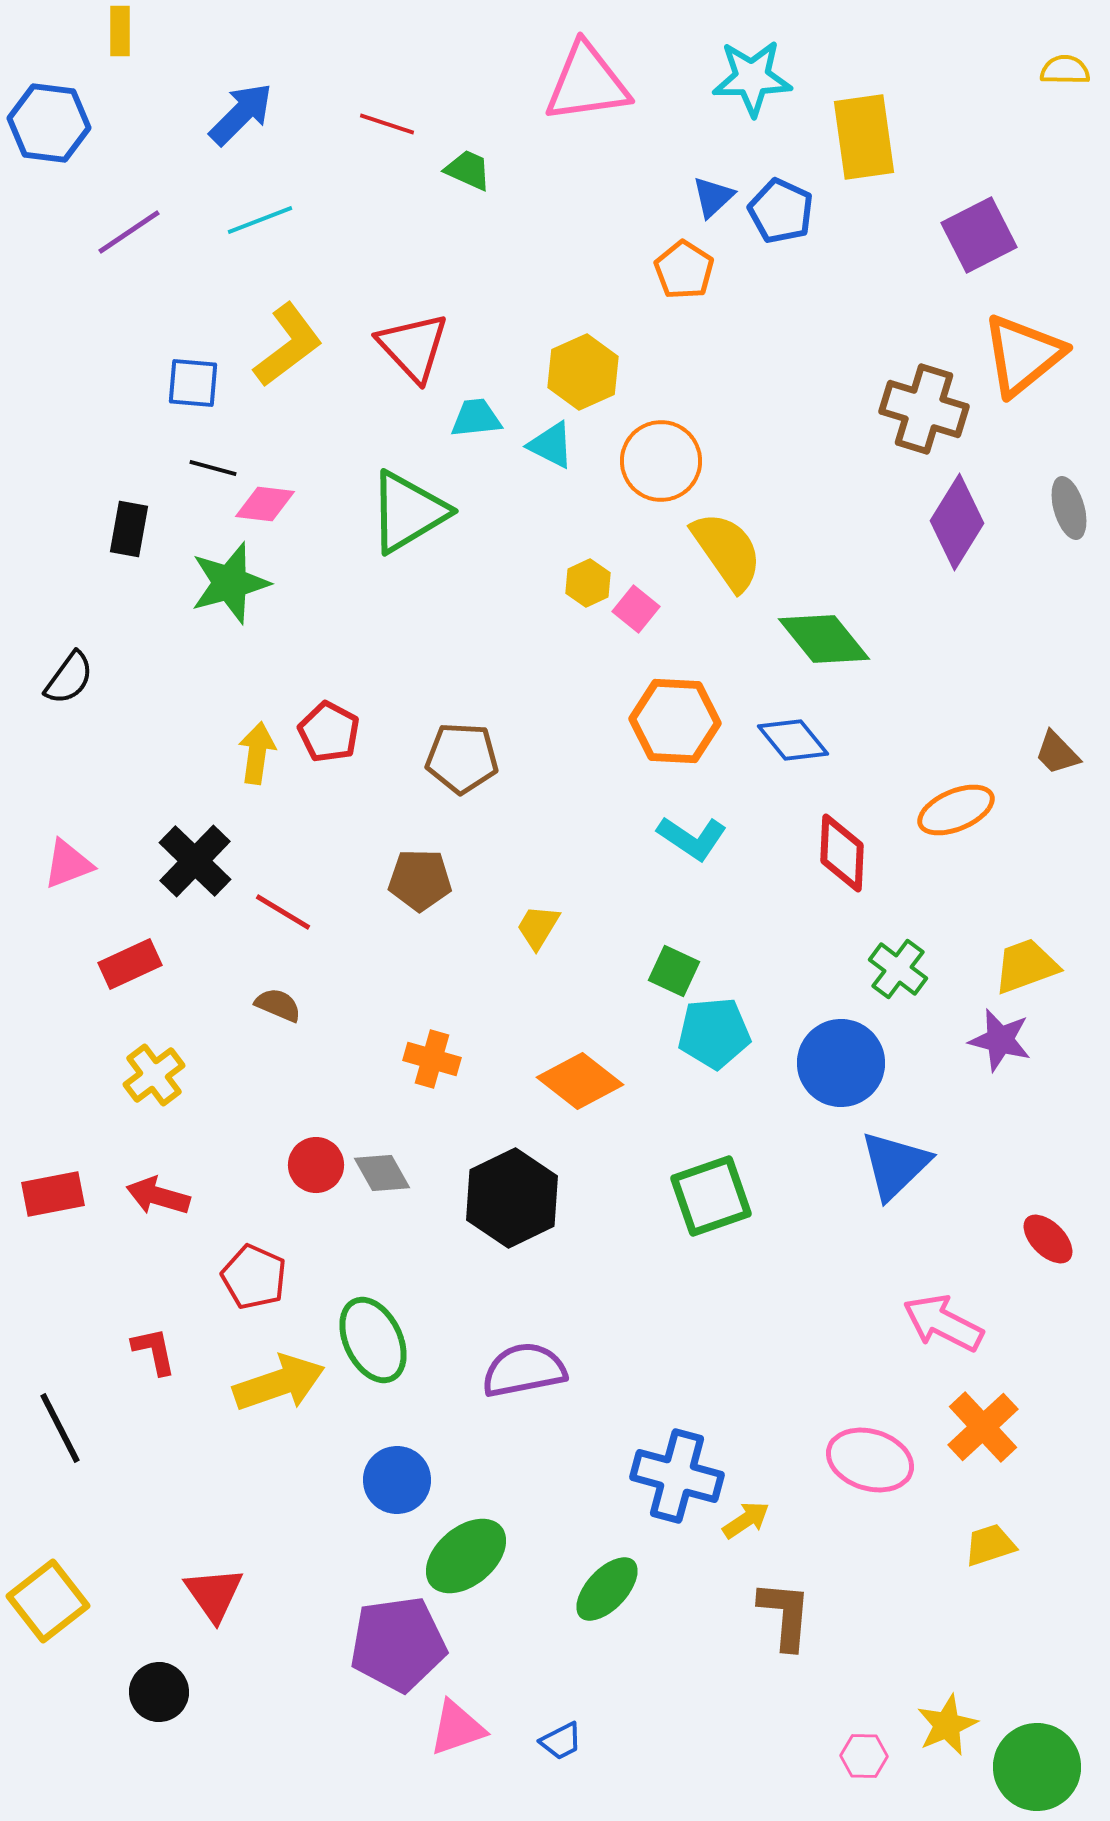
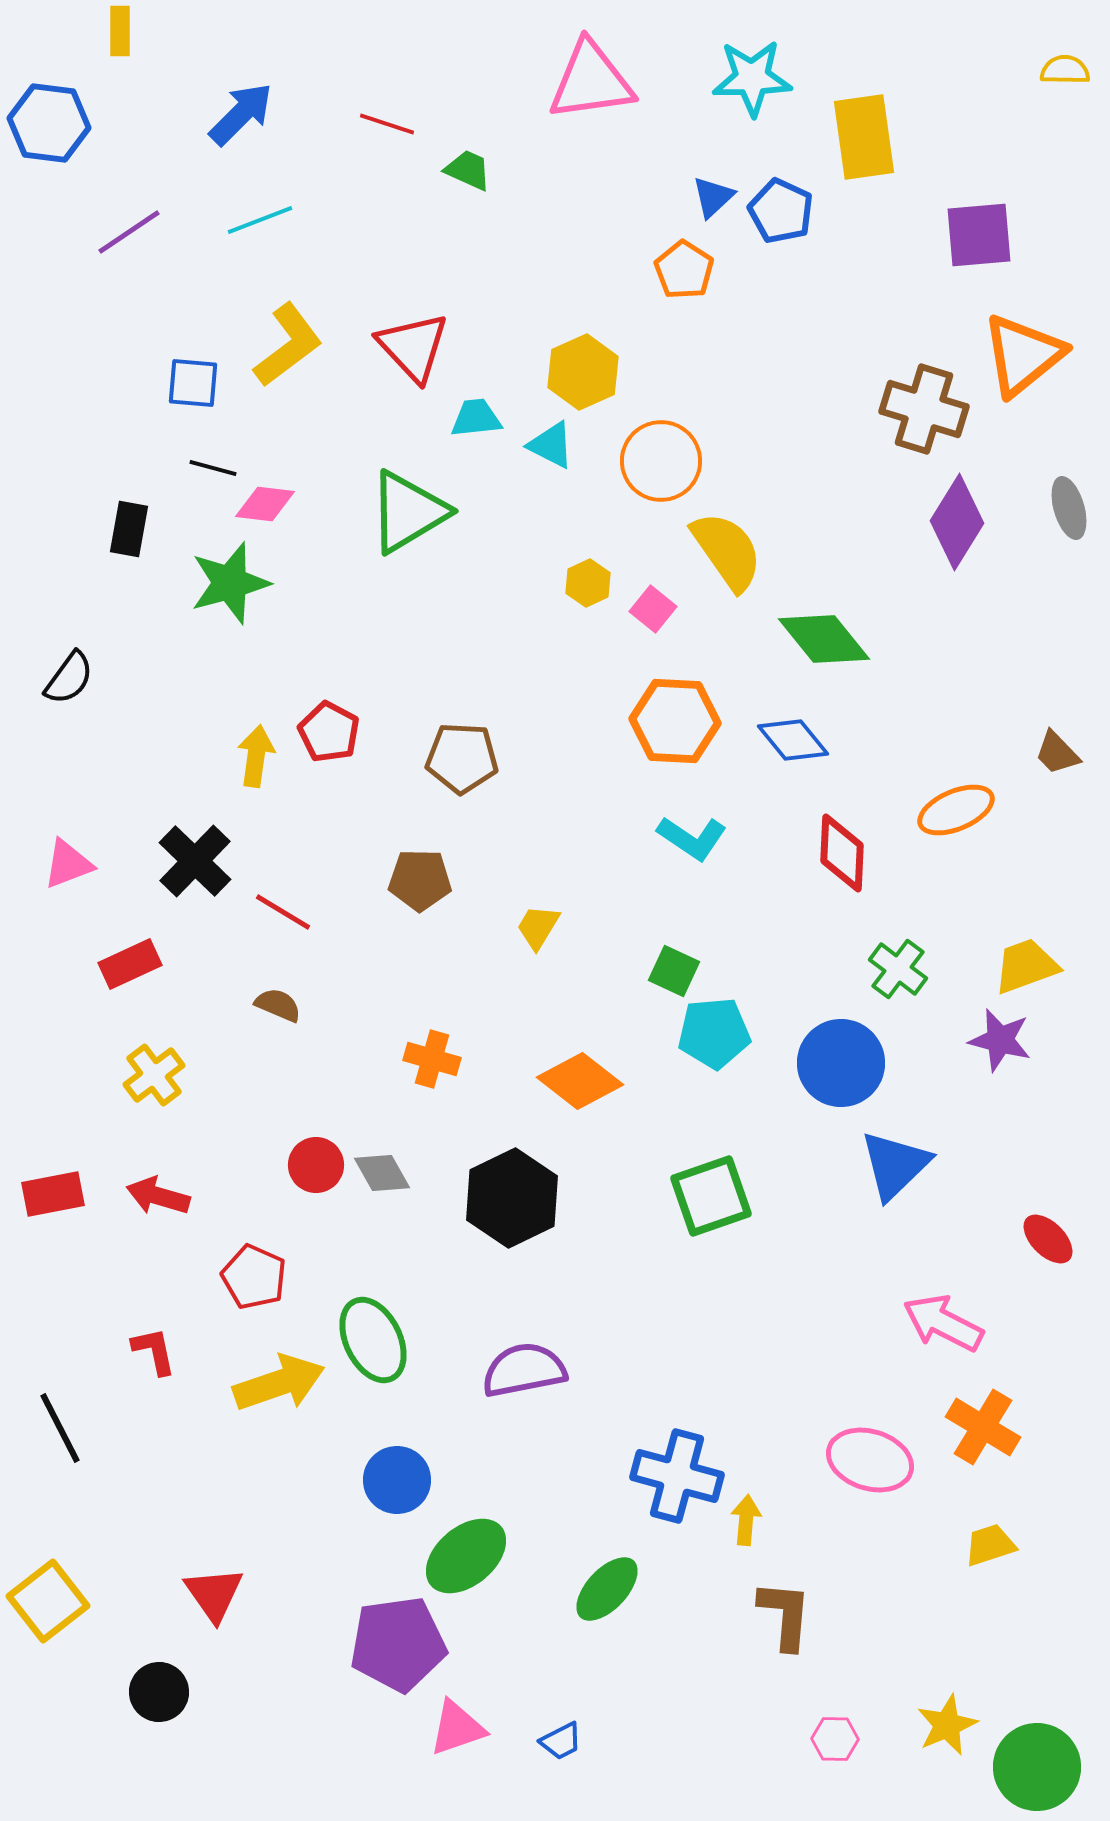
pink triangle at (587, 83): moved 4 px right, 2 px up
purple square at (979, 235): rotated 22 degrees clockwise
pink square at (636, 609): moved 17 px right
yellow arrow at (257, 753): moved 1 px left, 3 px down
orange cross at (983, 1427): rotated 16 degrees counterclockwise
yellow arrow at (746, 1520): rotated 51 degrees counterclockwise
pink hexagon at (864, 1756): moved 29 px left, 17 px up
